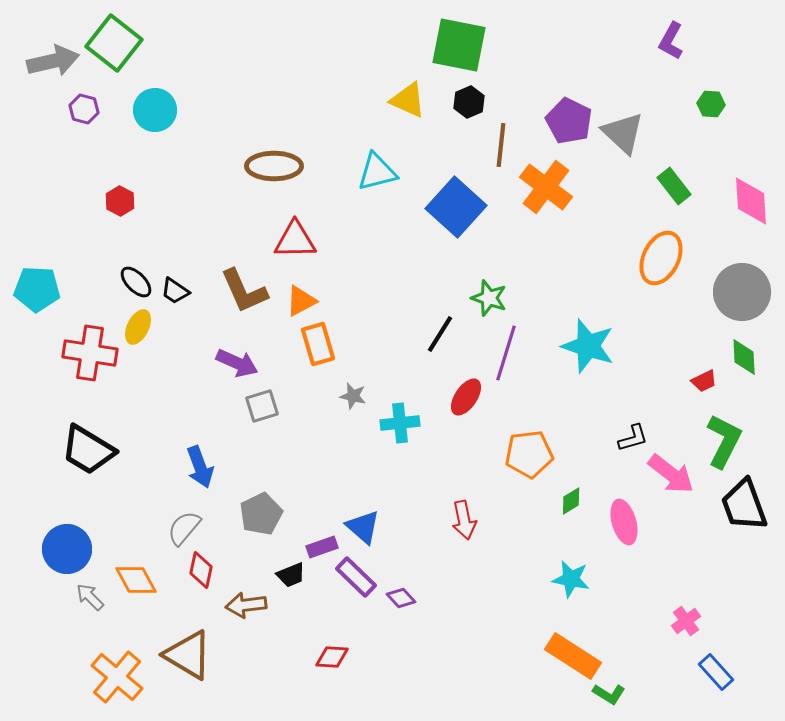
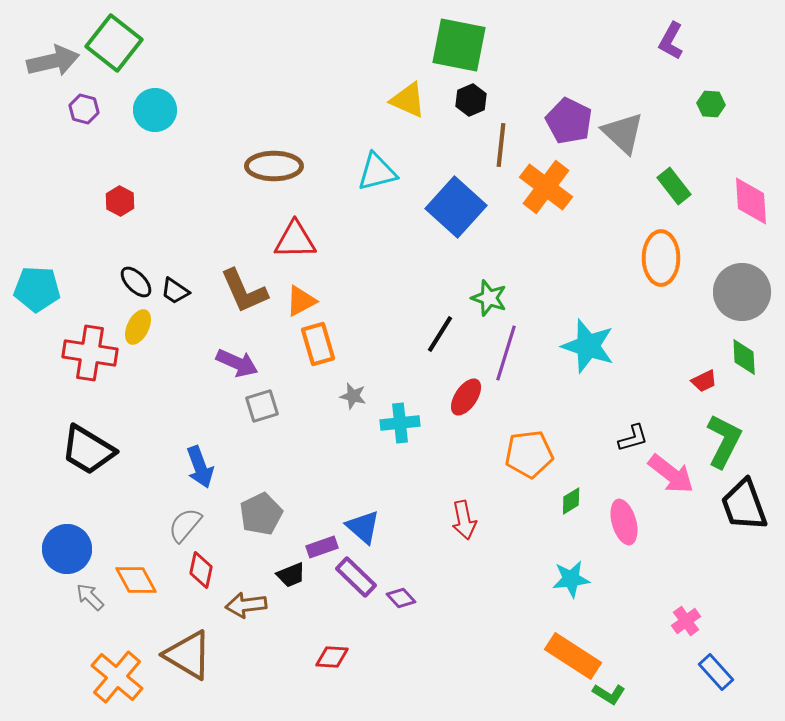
black hexagon at (469, 102): moved 2 px right, 2 px up
orange ellipse at (661, 258): rotated 26 degrees counterclockwise
gray semicircle at (184, 528): moved 1 px right, 3 px up
cyan star at (571, 579): rotated 18 degrees counterclockwise
